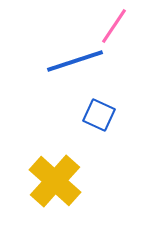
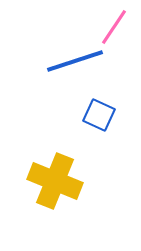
pink line: moved 1 px down
yellow cross: rotated 20 degrees counterclockwise
